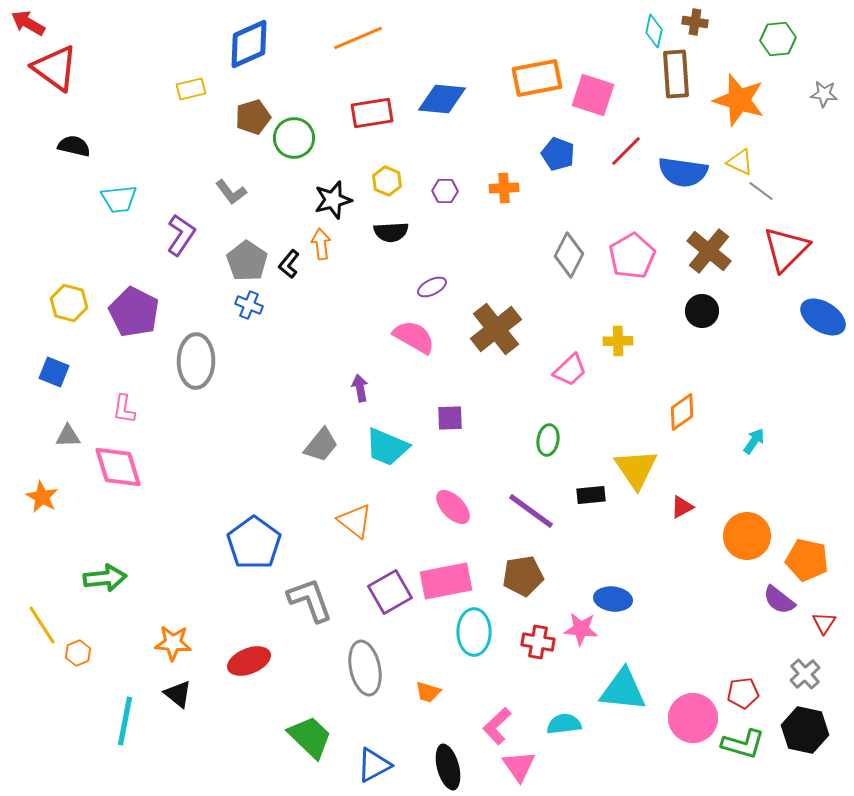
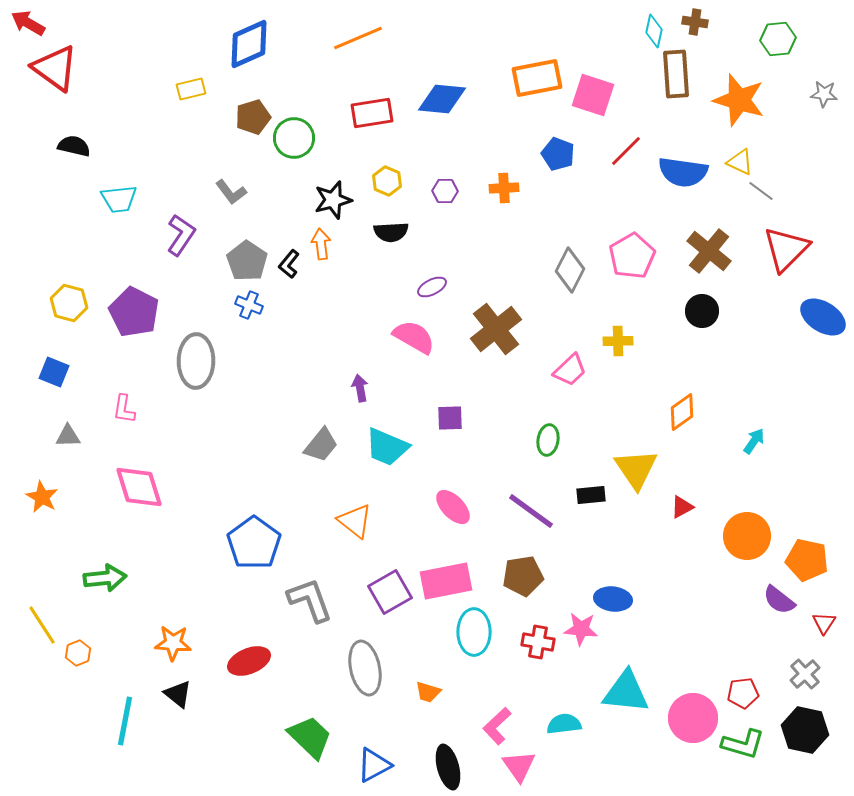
gray diamond at (569, 255): moved 1 px right, 15 px down
pink diamond at (118, 467): moved 21 px right, 20 px down
cyan triangle at (623, 690): moved 3 px right, 2 px down
